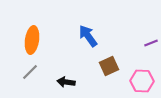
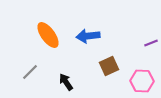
blue arrow: rotated 60 degrees counterclockwise
orange ellipse: moved 16 px right, 5 px up; rotated 44 degrees counterclockwise
black arrow: rotated 48 degrees clockwise
